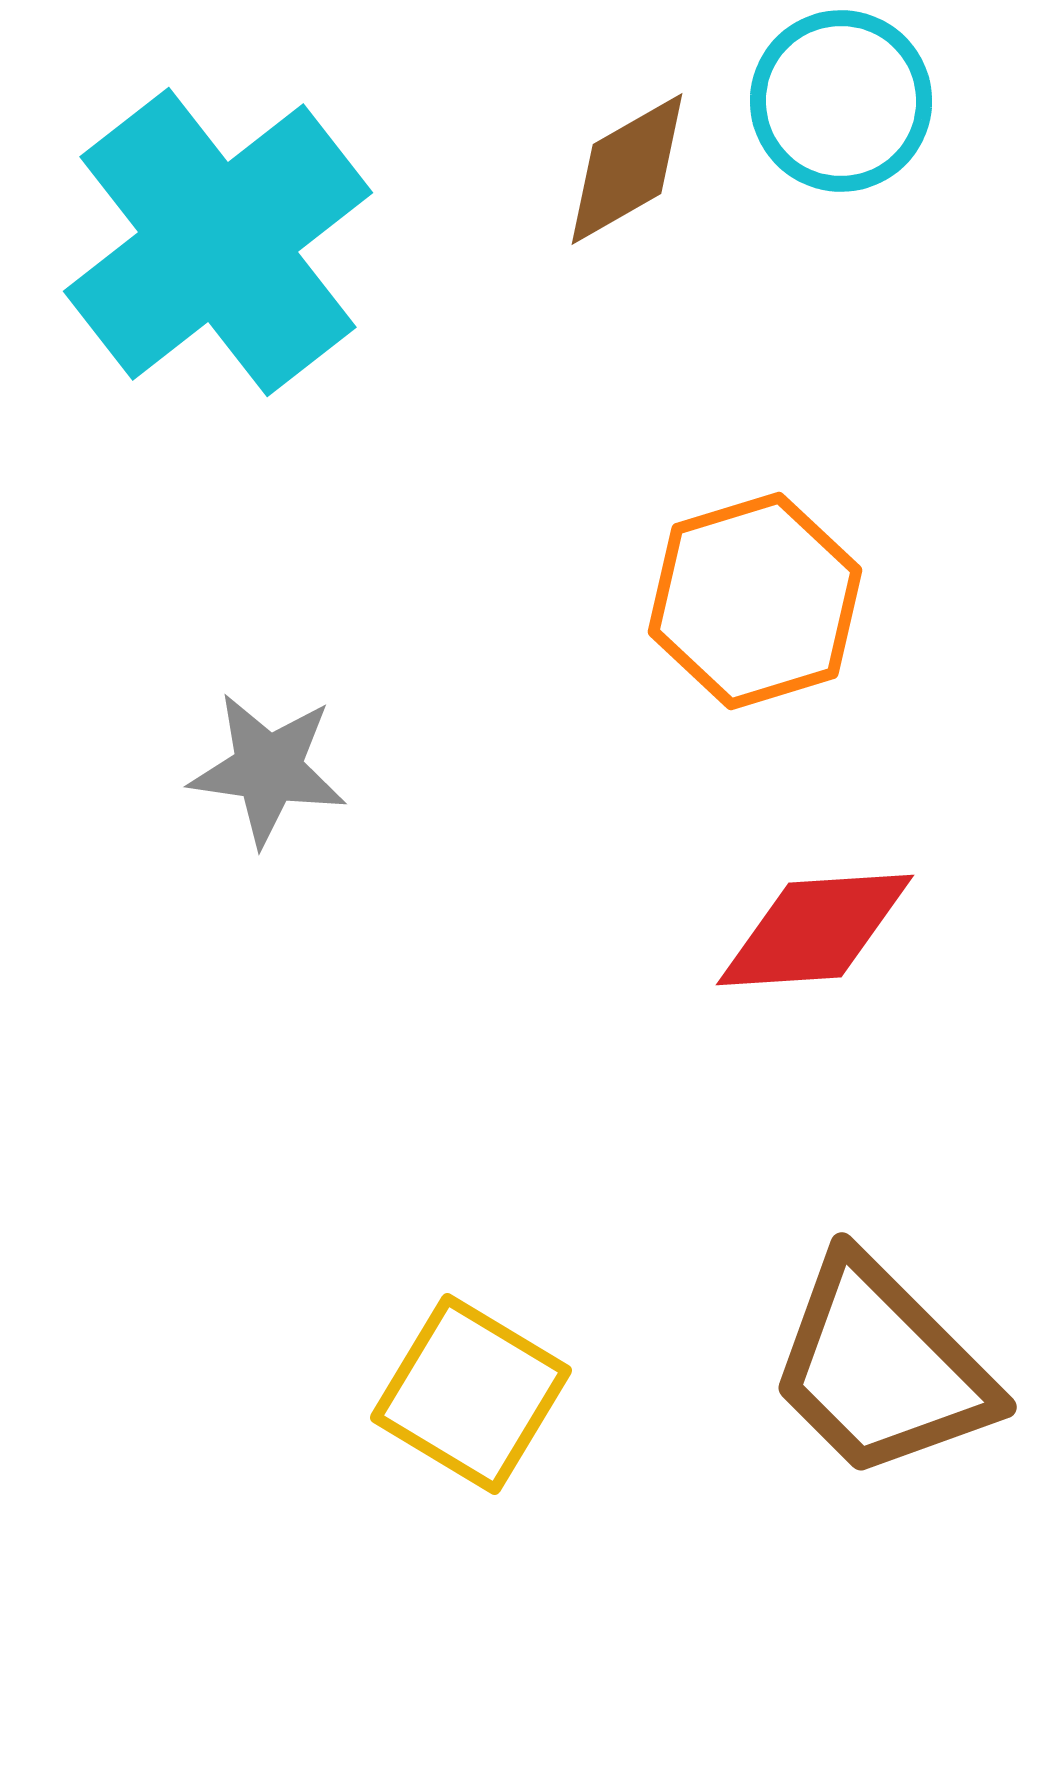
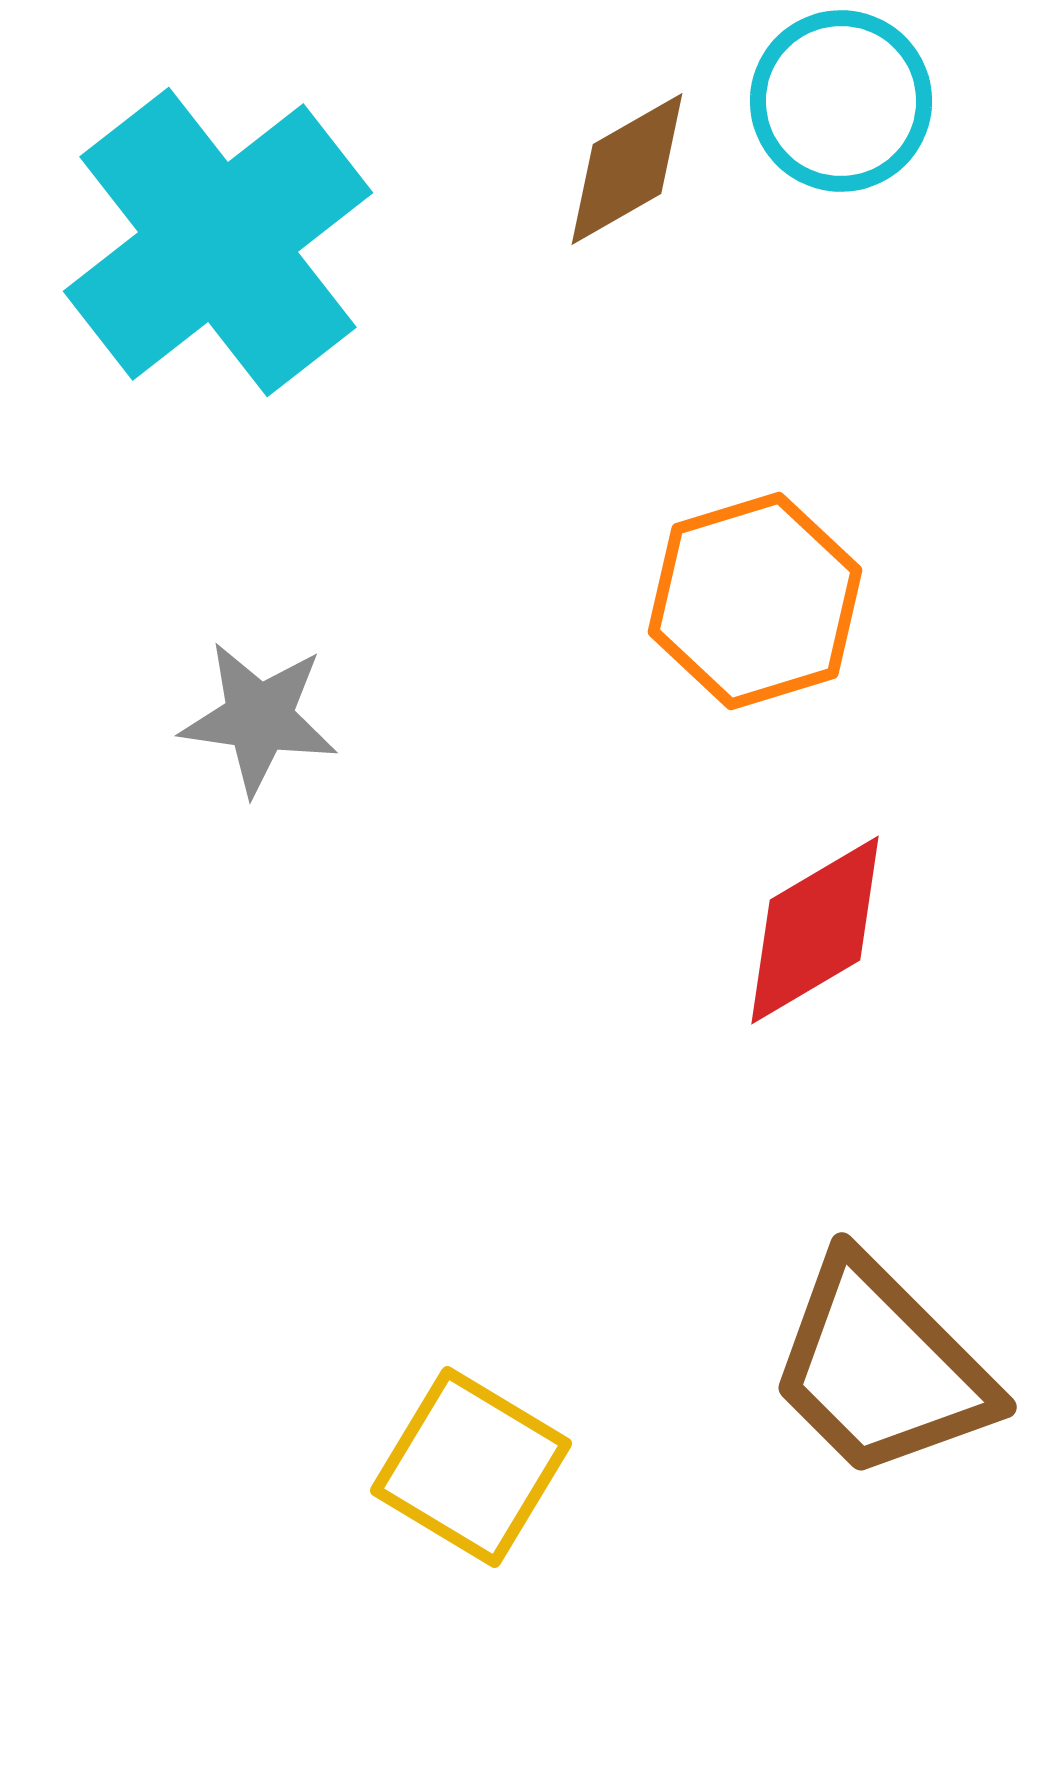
gray star: moved 9 px left, 51 px up
red diamond: rotated 27 degrees counterclockwise
yellow square: moved 73 px down
